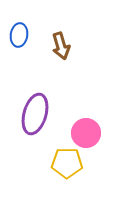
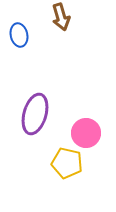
blue ellipse: rotated 20 degrees counterclockwise
brown arrow: moved 29 px up
yellow pentagon: rotated 12 degrees clockwise
